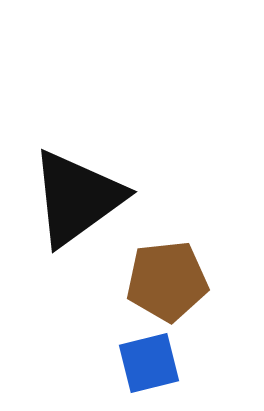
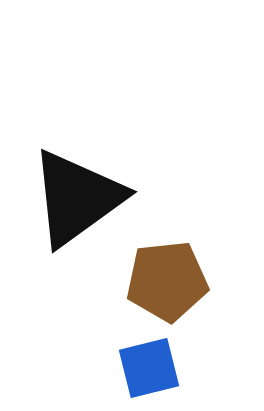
blue square: moved 5 px down
